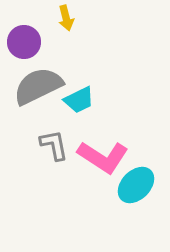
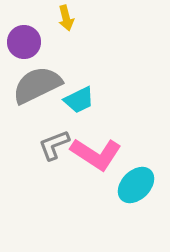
gray semicircle: moved 1 px left, 1 px up
gray L-shape: rotated 100 degrees counterclockwise
pink L-shape: moved 7 px left, 3 px up
